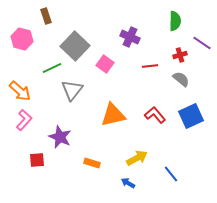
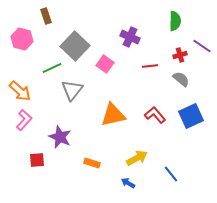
purple line: moved 3 px down
